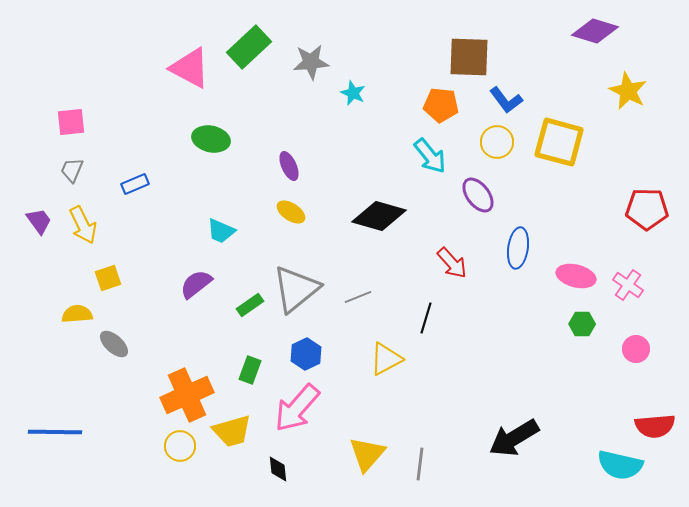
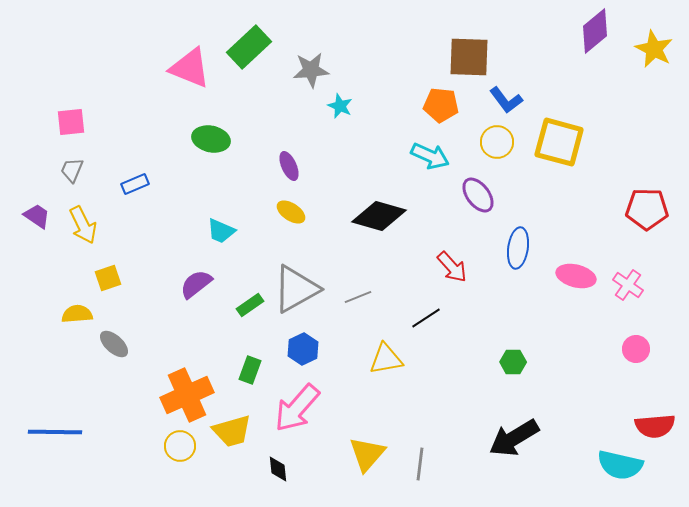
purple diamond at (595, 31): rotated 57 degrees counterclockwise
gray star at (311, 62): moved 8 px down
pink triangle at (190, 68): rotated 6 degrees counterclockwise
yellow star at (628, 91): moved 26 px right, 42 px up
cyan star at (353, 93): moved 13 px left, 13 px down
cyan arrow at (430, 156): rotated 27 degrees counterclockwise
purple trapezoid at (39, 221): moved 2 px left, 5 px up; rotated 20 degrees counterclockwise
red arrow at (452, 263): moved 4 px down
gray triangle at (296, 289): rotated 10 degrees clockwise
black line at (426, 318): rotated 40 degrees clockwise
green hexagon at (582, 324): moved 69 px left, 38 px down
blue hexagon at (306, 354): moved 3 px left, 5 px up
yellow triangle at (386, 359): rotated 18 degrees clockwise
